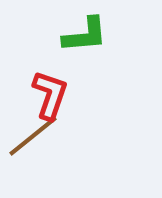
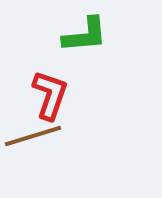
brown line: rotated 22 degrees clockwise
